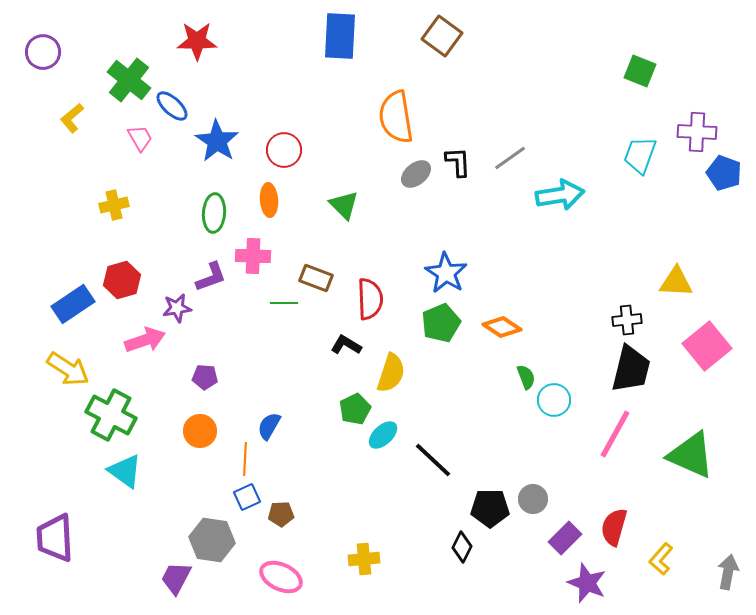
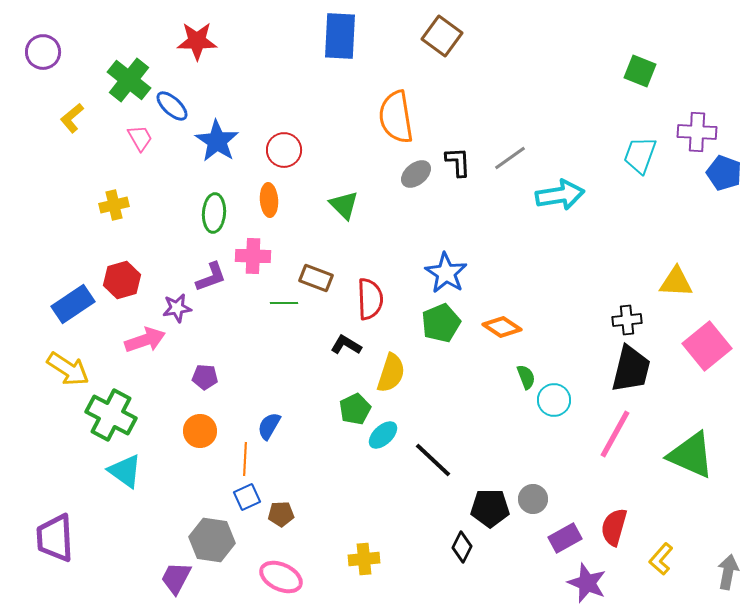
purple rectangle at (565, 538): rotated 16 degrees clockwise
